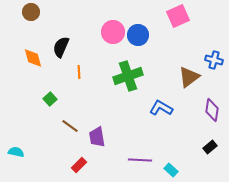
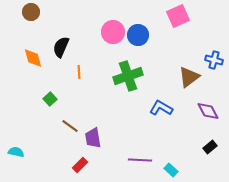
purple diamond: moved 4 px left, 1 px down; rotated 35 degrees counterclockwise
purple trapezoid: moved 4 px left, 1 px down
red rectangle: moved 1 px right
